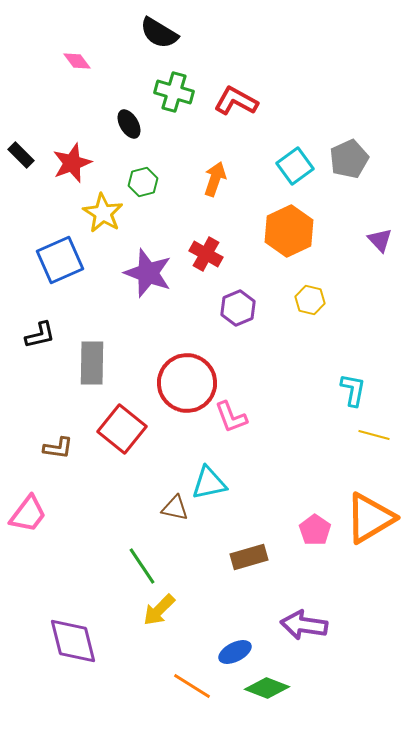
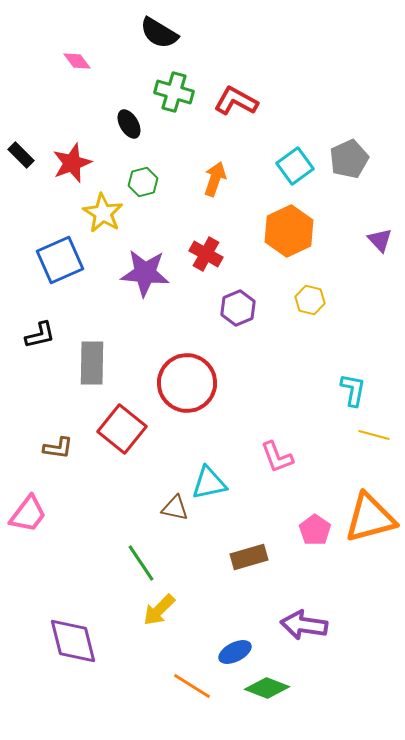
purple star: moved 3 px left; rotated 15 degrees counterclockwise
pink L-shape: moved 46 px right, 40 px down
orange triangle: rotated 16 degrees clockwise
green line: moved 1 px left, 3 px up
